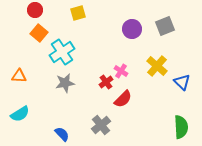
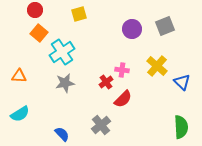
yellow square: moved 1 px right, 1 px down
pink cross: moved 1 px right, 1 px up; rotated 24 degrees counterclockwise
